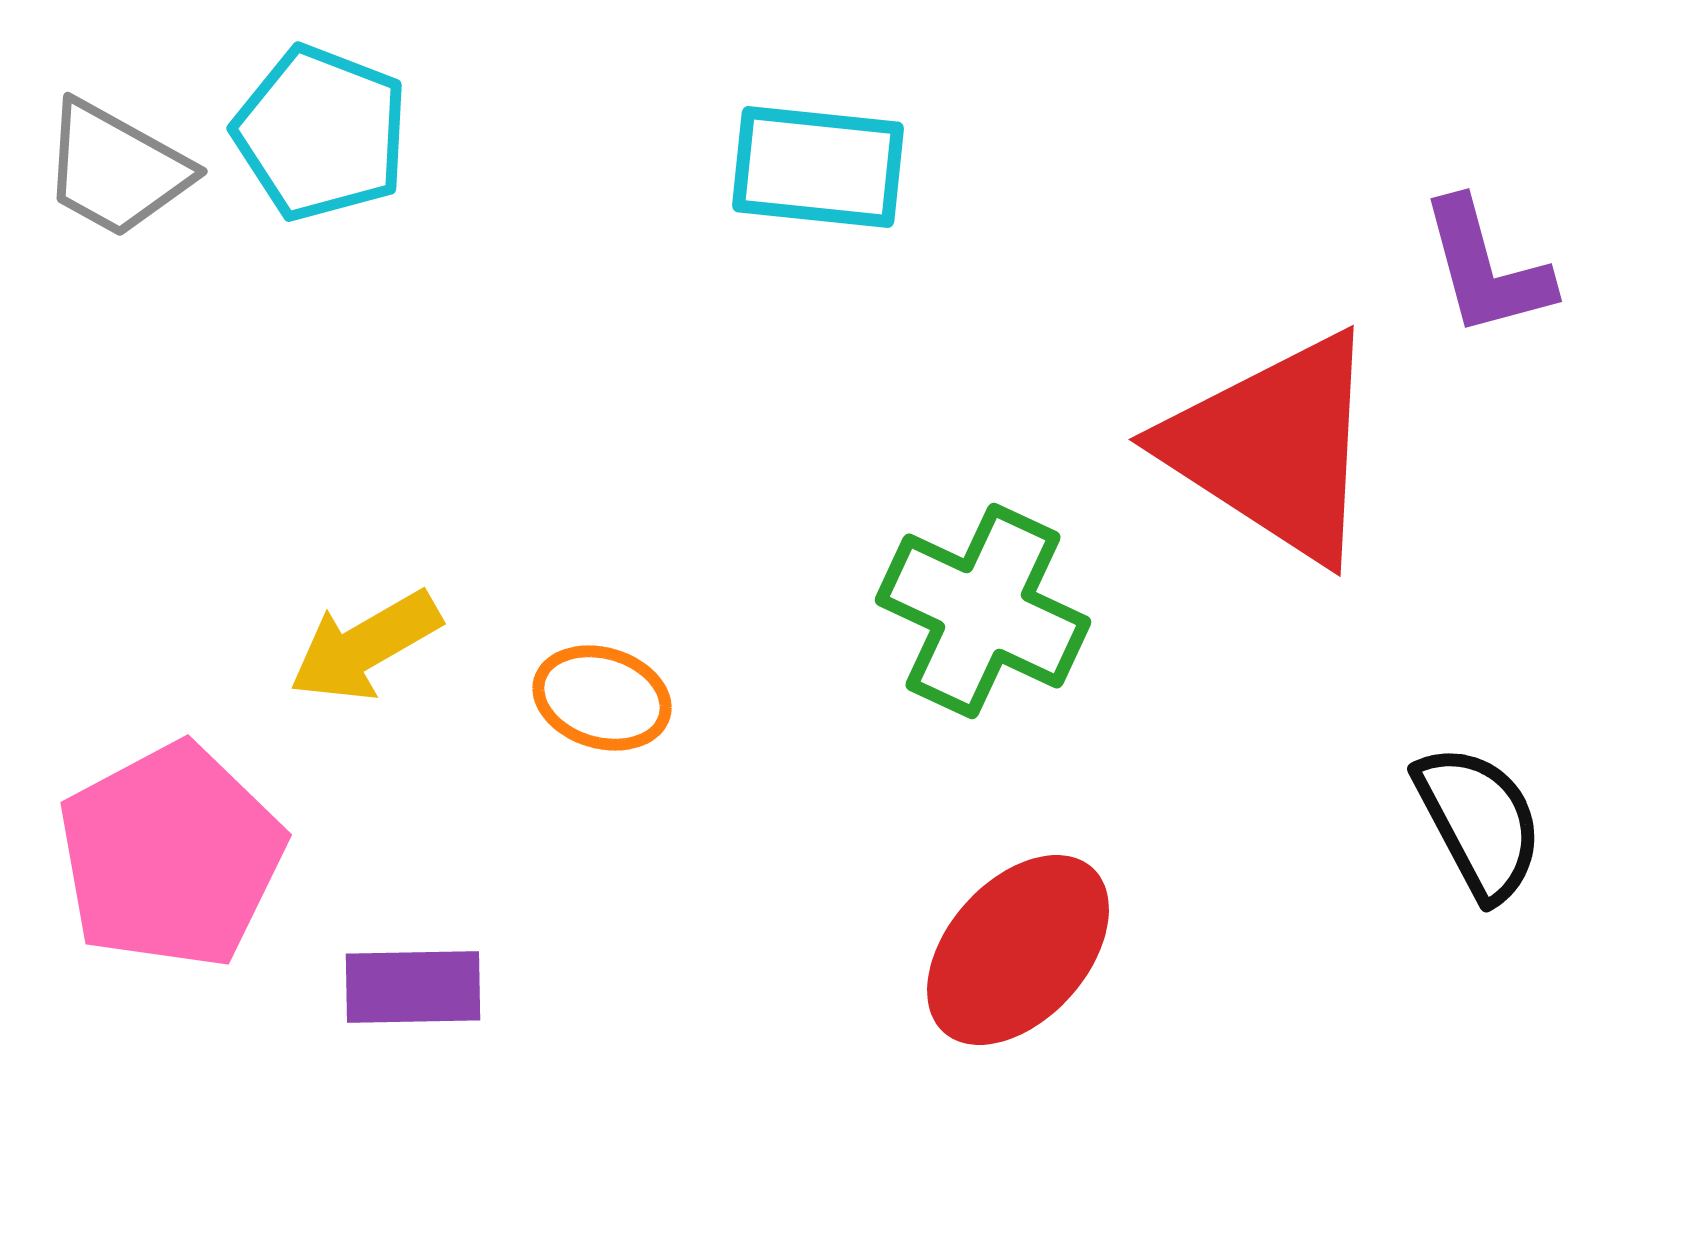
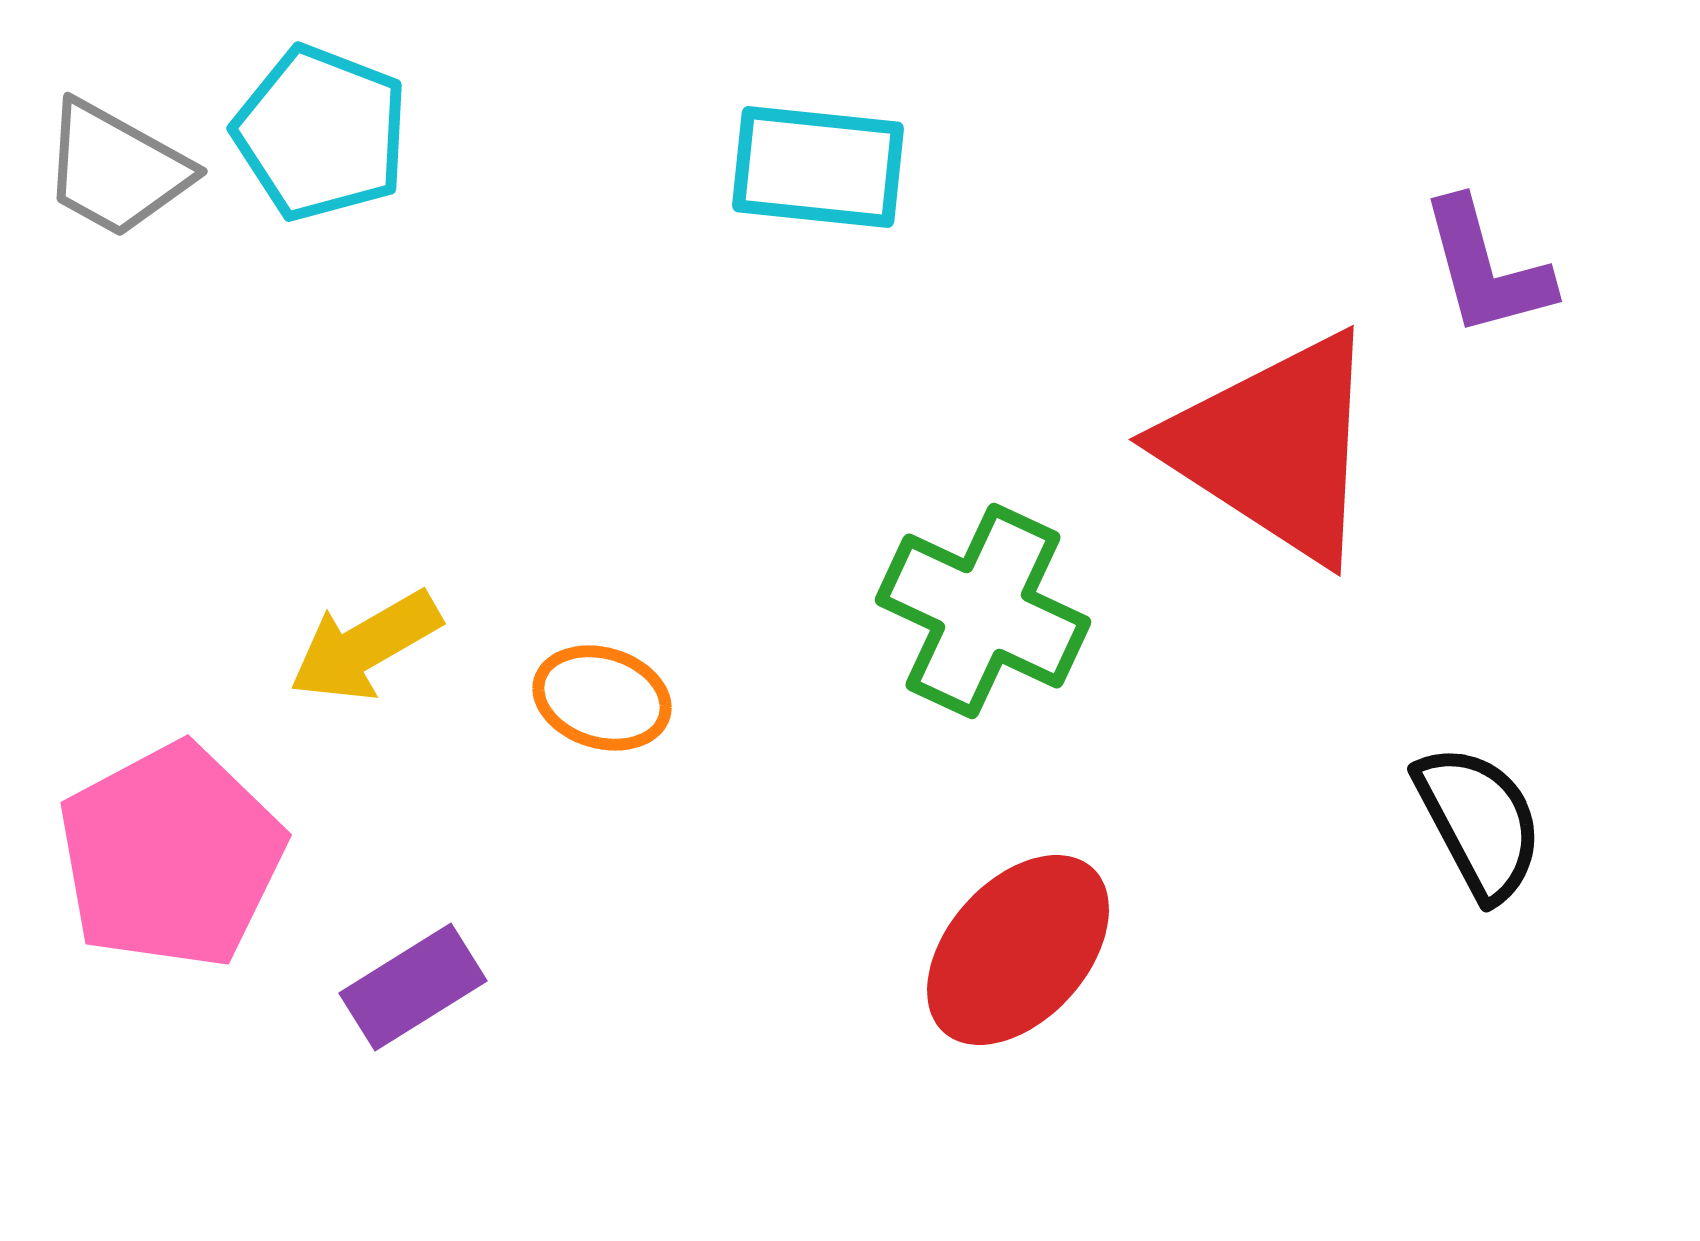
purple rectangle: rotated 31 degrees counterclockwise
